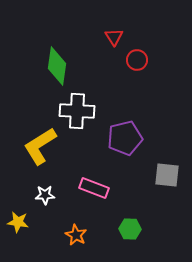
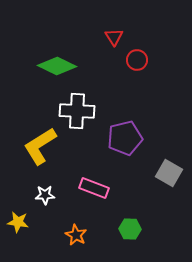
green diamond: rotated 72 degrees counterclockwise
gray square: moved 2 px right, 2 px up; rotated 24 degrees clockwise
